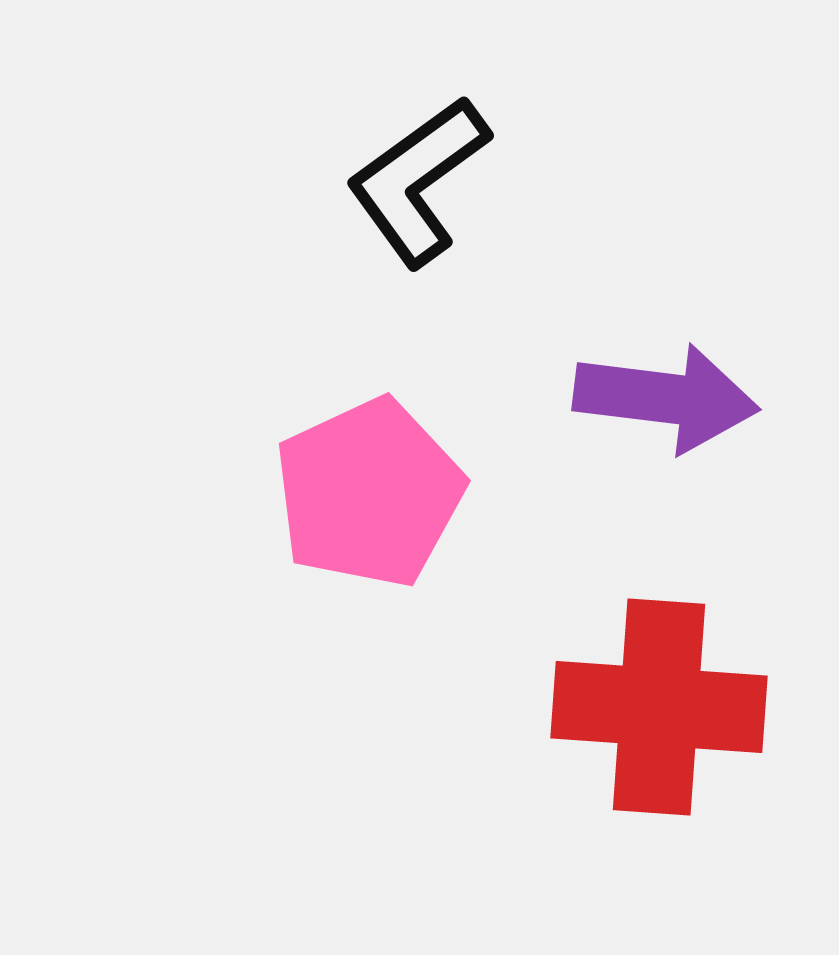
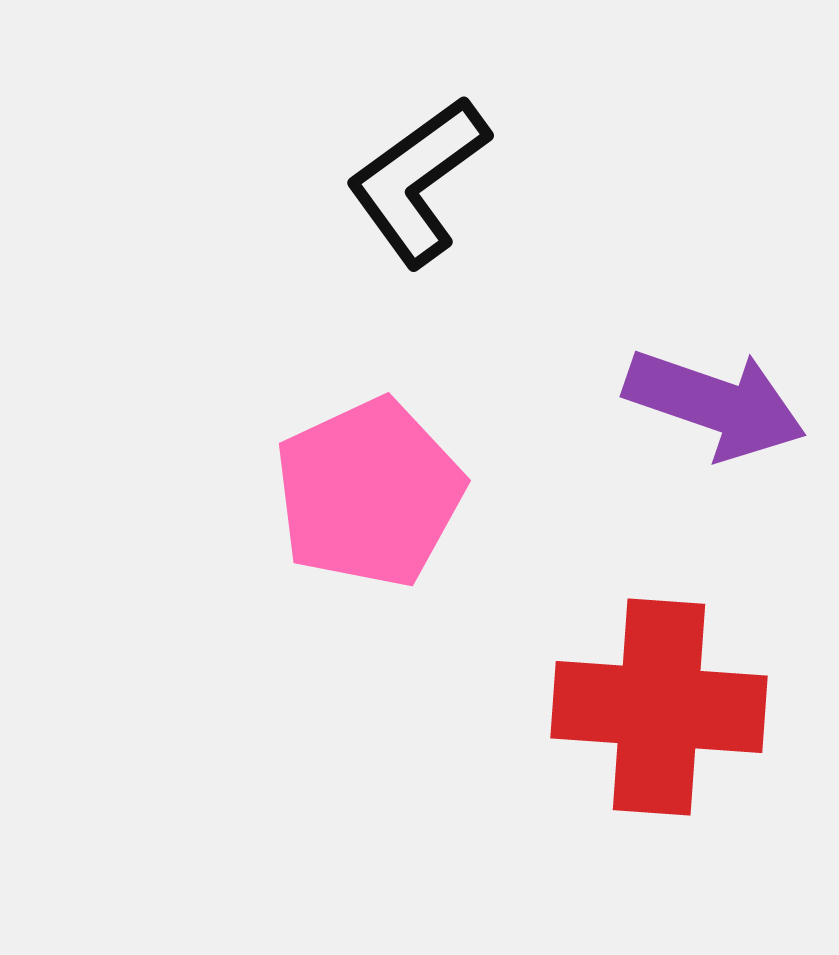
purple arrow: moved 49 px right, 6 px down; rotated 12 degrees clockwise
